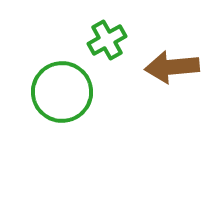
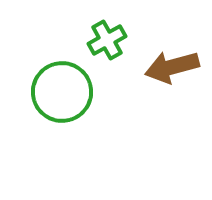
brown arrow: rotated 10 degrees counterclockwise
